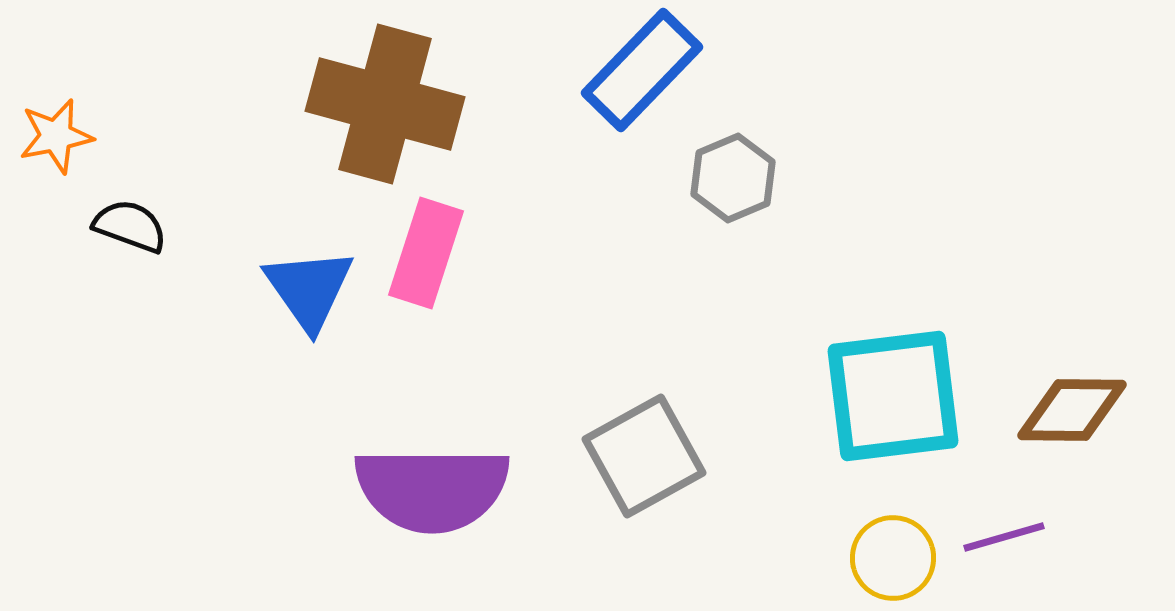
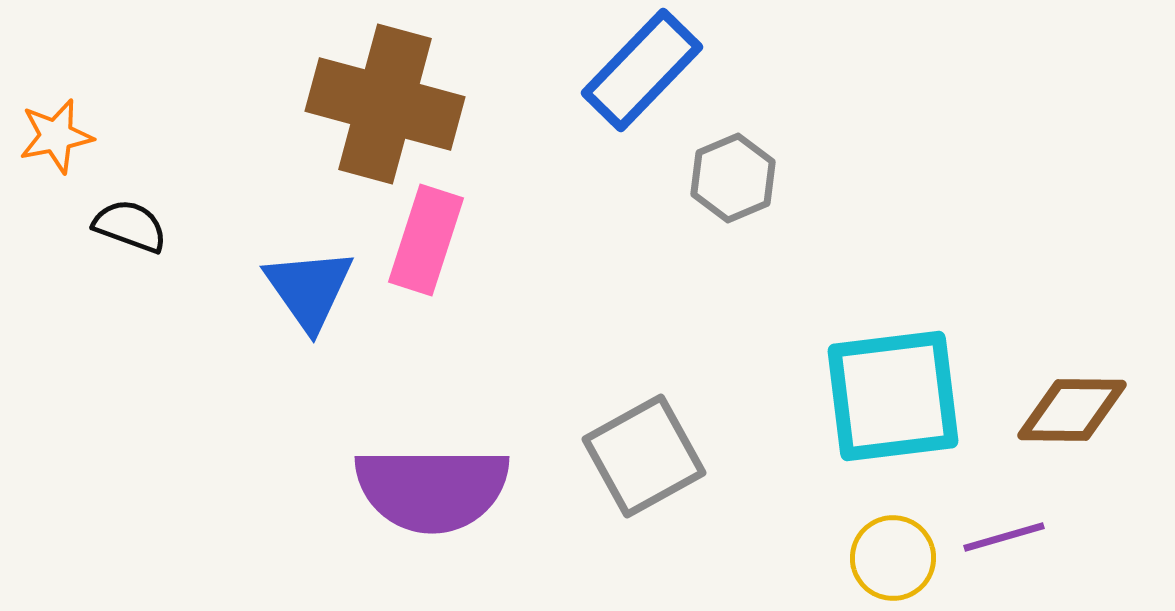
pink rectangle: moved 13 px up
